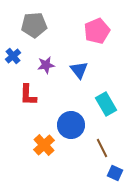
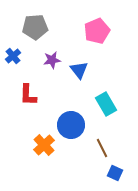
gray pentagon: moved 1 px right, 2 px down
purple star: moved 6 px right, 5 px up
